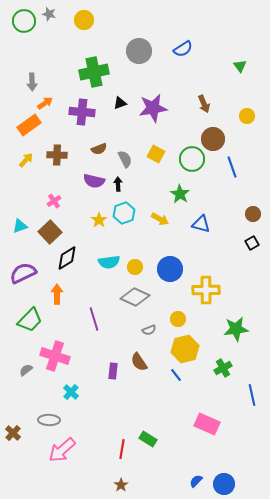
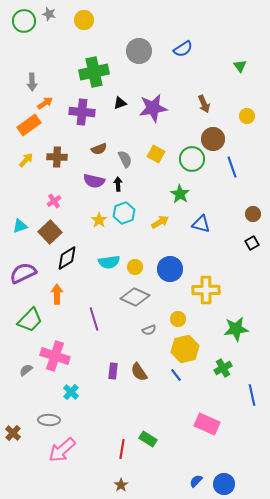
brown cross at (57, 155): moved 2 px down
yellow arrow at (160, 219): moved 3 px down; rotated 60 degrees counterclockwise
brown semicircle at (139, 362): moved 10 px down
